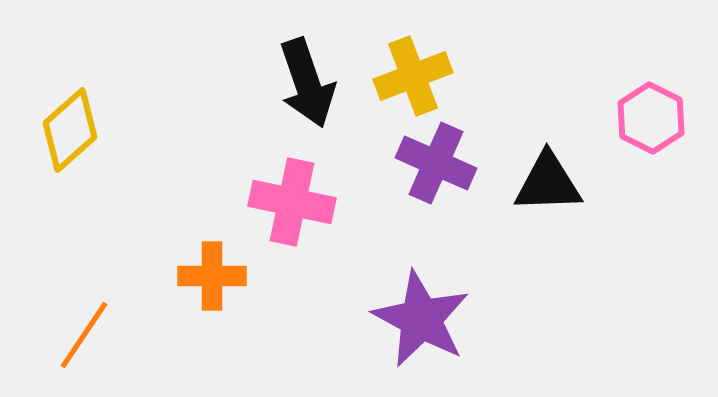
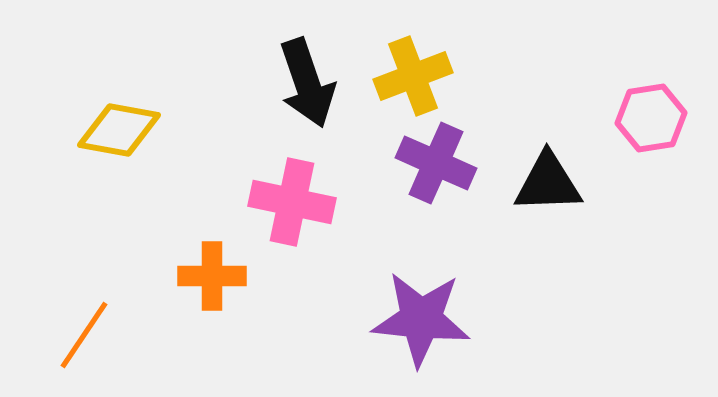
pink hexagon: rotated 24 degrees clockwise
yellow diamond: moved 49 px right; rotated 52 degrees clockwise
purple star: rotated 22 degrees counterclockwise
